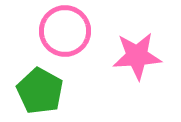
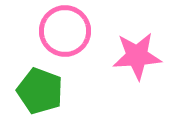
green pentagon: rotated 9 degrees counterclockwise
